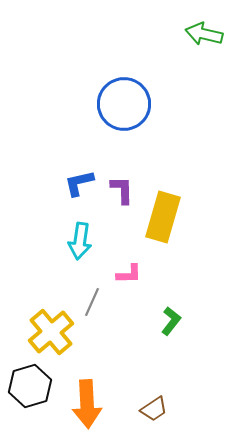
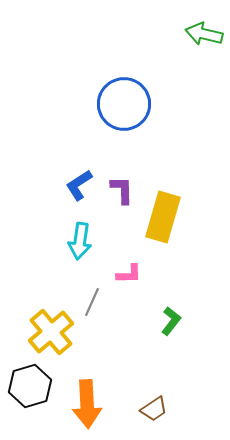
blue L-shape: moved 2 px down; rotated 20 degrees counterclockwise
